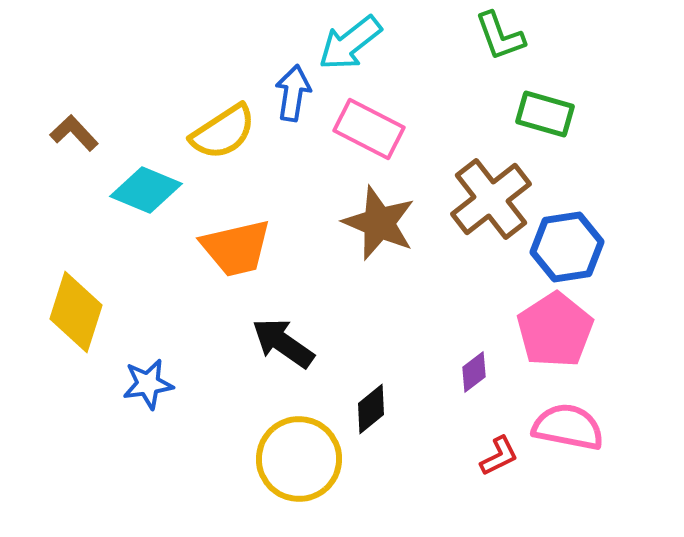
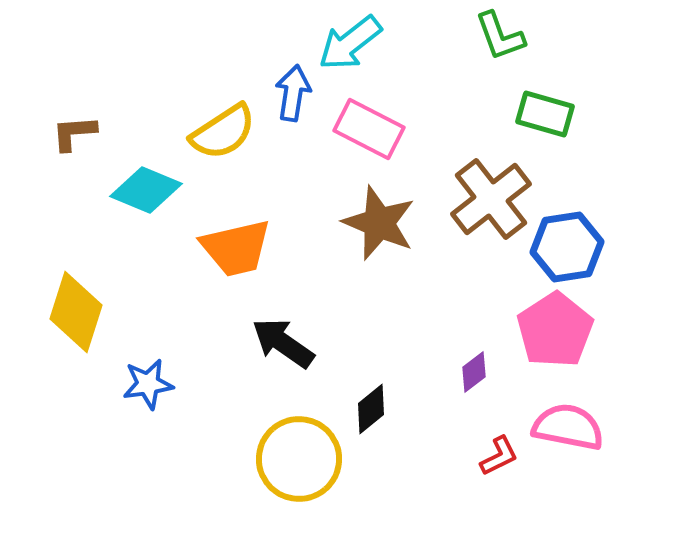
brown L-shape: rotated 51 degrees counterclockwise
